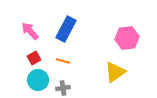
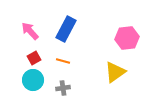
cyan circle: moved 5 px left
